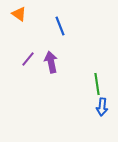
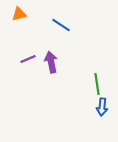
orange triangle: rotated 49 degrees counterclockwise
blue line: moved 1 px right, 1 px up; rotated 36 degrees counterclockwise
purple line: rotated 28 degrees clockwise
